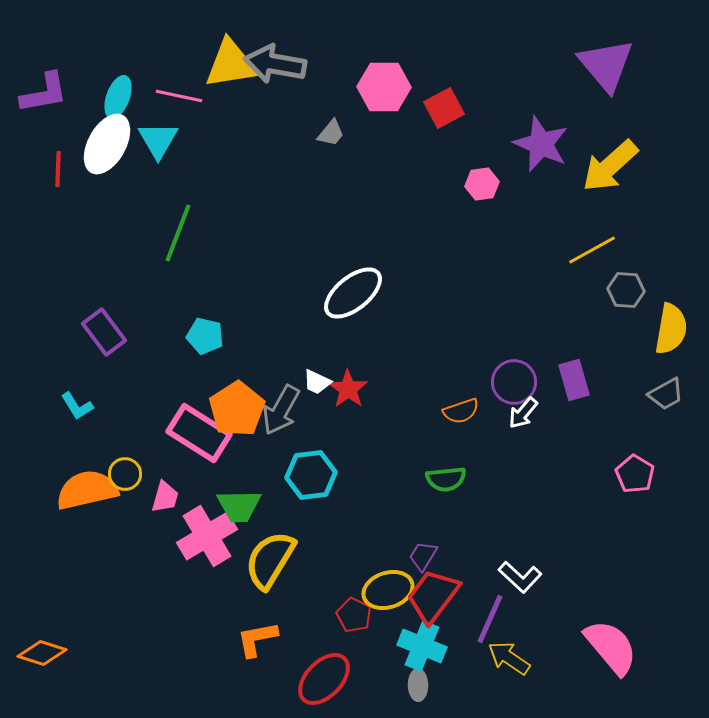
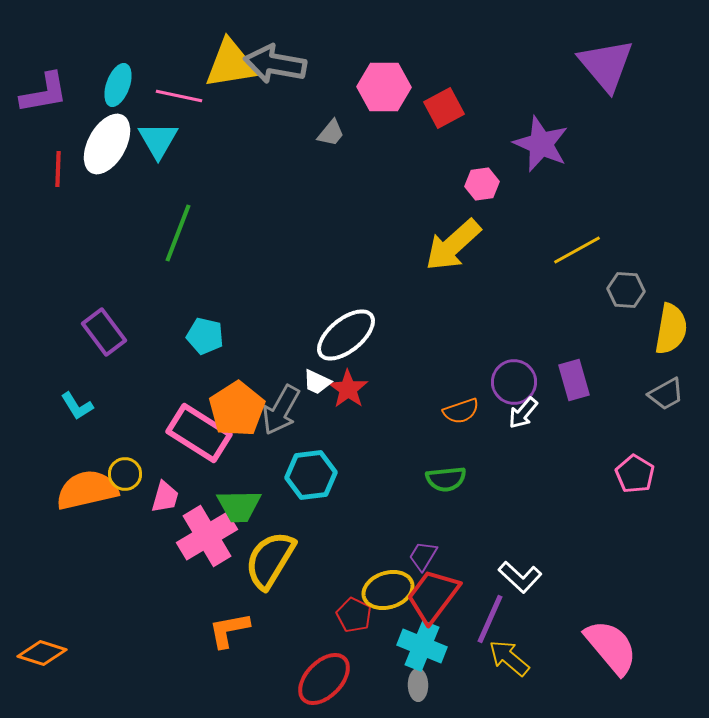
cyan ellipse at (118, 97): moved 12 px up
yellow arrow at (610, 166): moved 157 px left, 79 px down
yellow line at (592, 250): moved 15 px left
white ellipse at (353, 293): moved 7 px left, 42 px down
orange L-shape at (257, 639): moved 28 px left, 9 px up
yellow arrow at (509, 658): rotated 6 degrees clockwise
